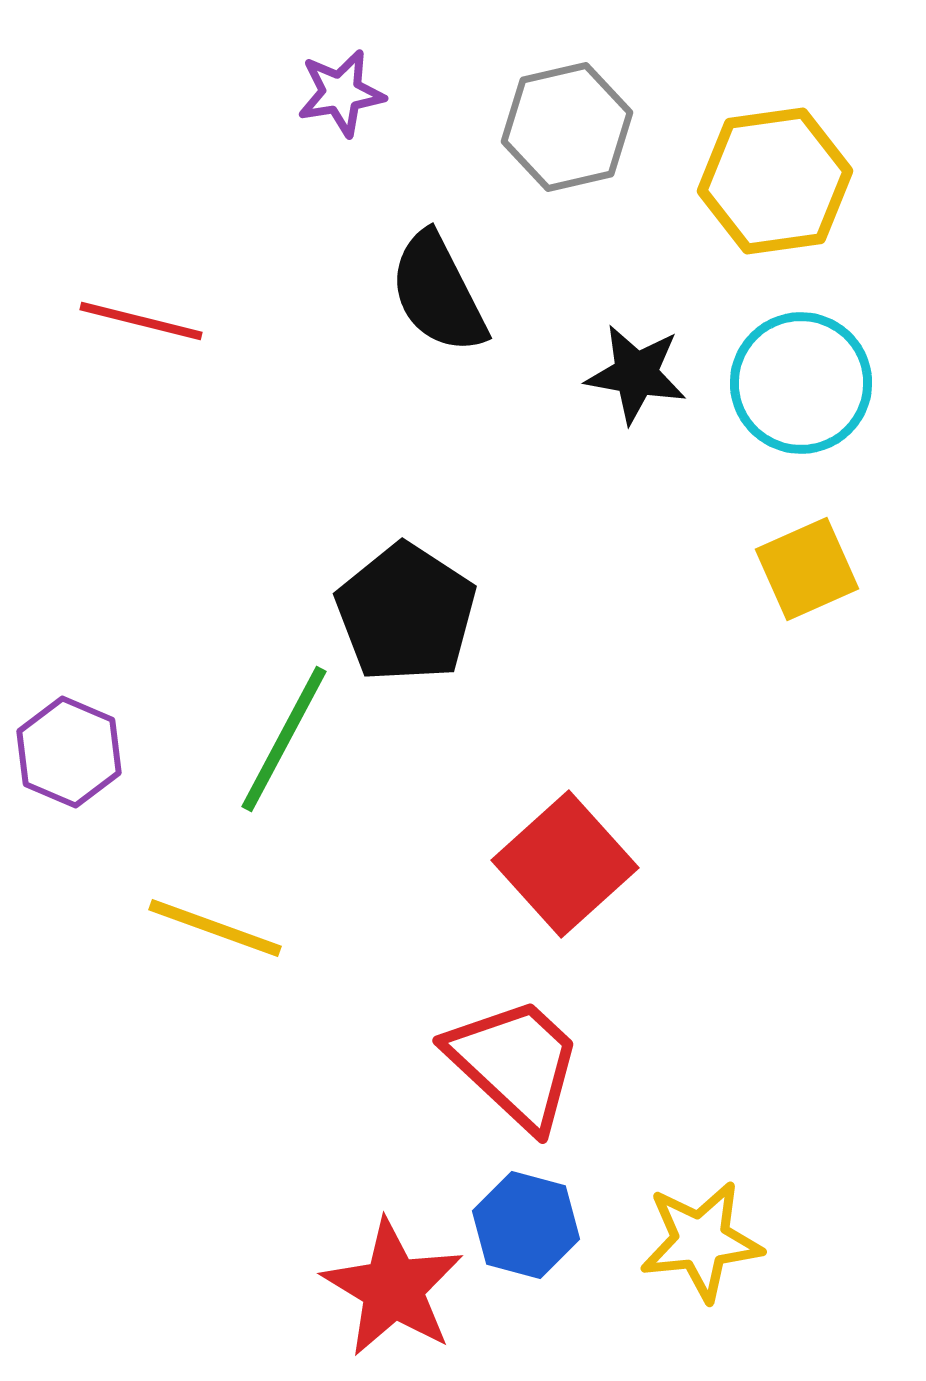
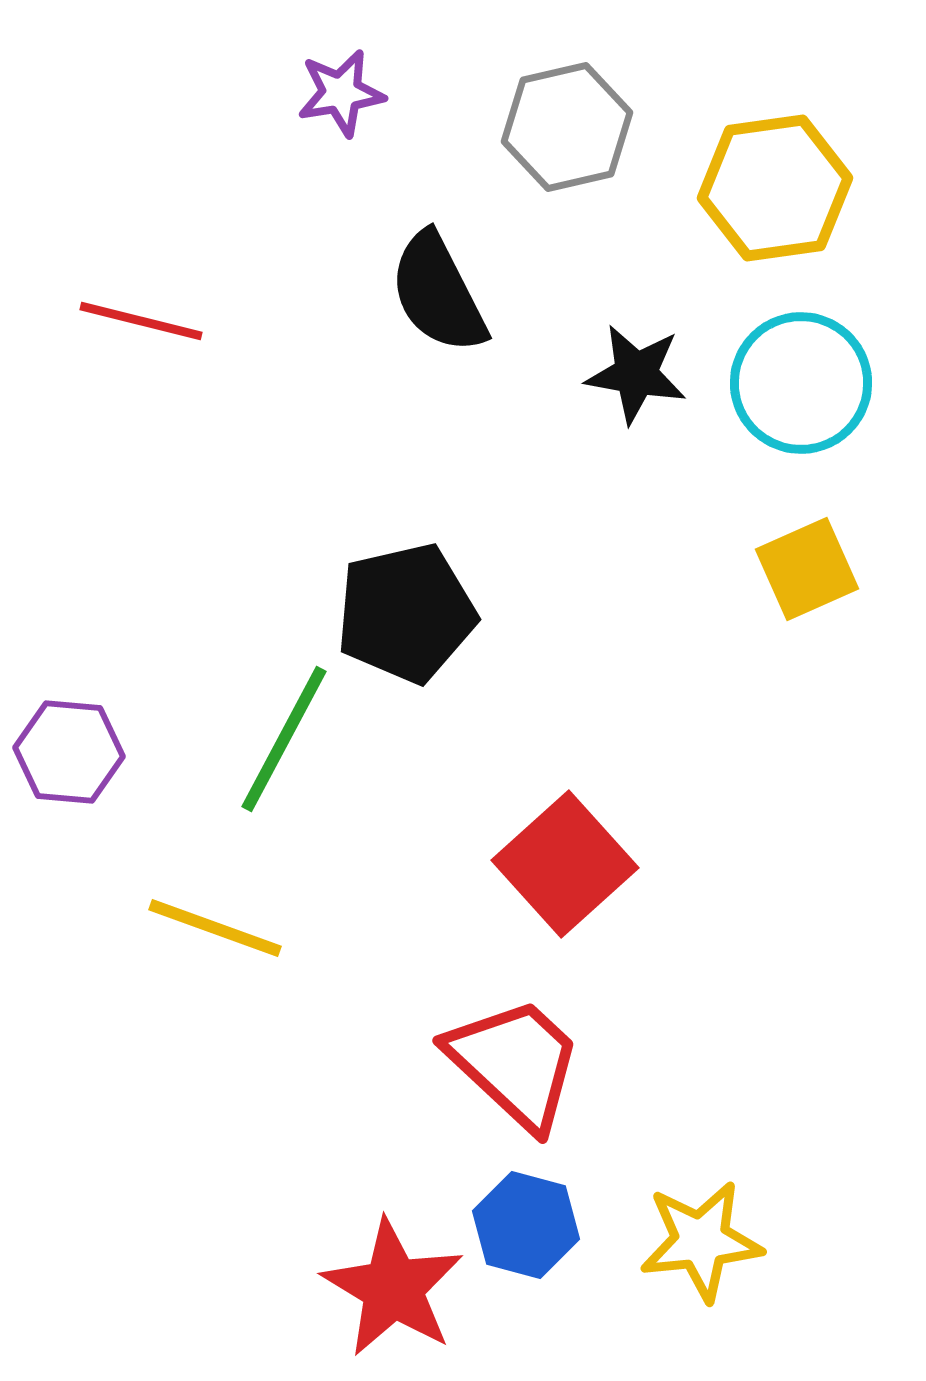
yellow hexagon: moved 7 px down
black pentagon: rotated 26 degrees clockwise
purple hexagon: rotated 18 degrees counterclockwise
